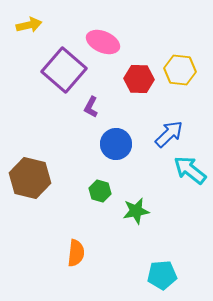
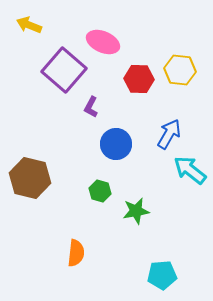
yellow arrow: rotated 145 degrees counterclockwise
blue arrow: rotated 16 degrees counterclockwise
